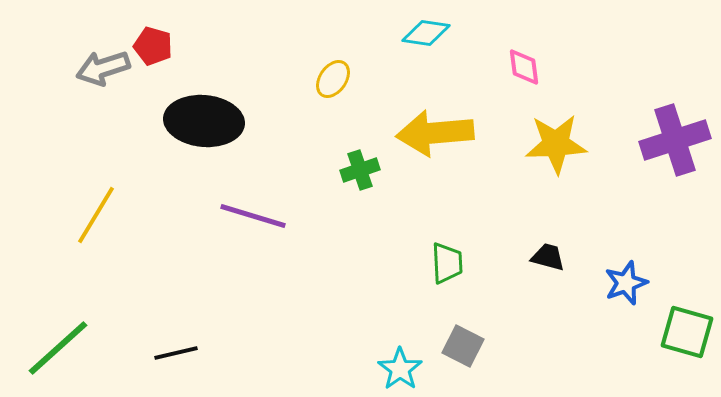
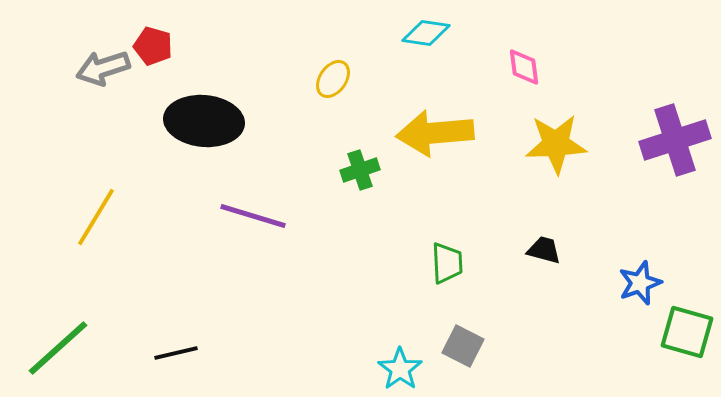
yellow line: moved 2 px down
black trapezoid: moved 4 px left, 7 px up
blue star: moved 14 px right
